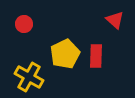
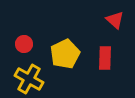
red circle: moved 20 px down
red rectangle: moved 9 px right, 2 px down
yellow cross: moved 2 px down
